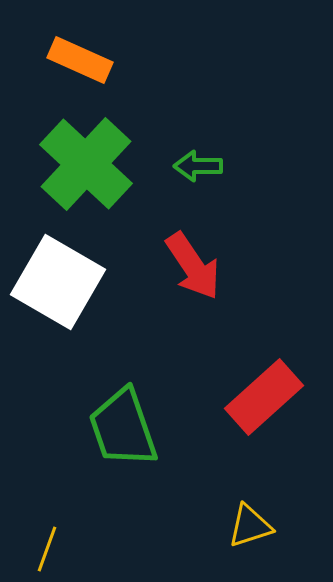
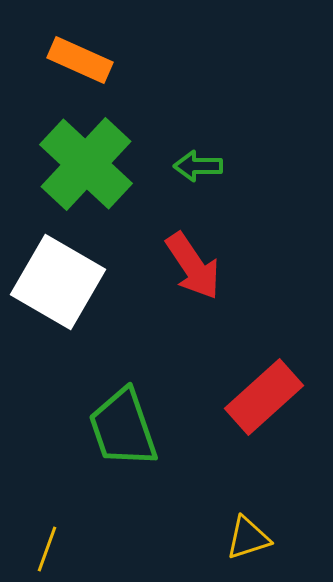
yellow triangle: moved 2 px left, 12 px down
